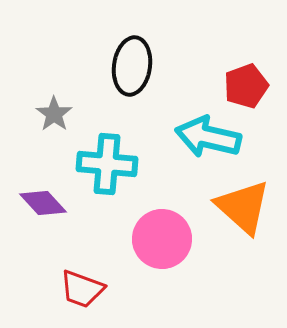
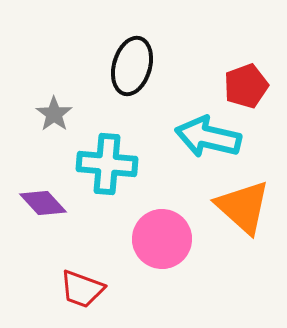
black ellipse: rotated 8 degrees clockwise
